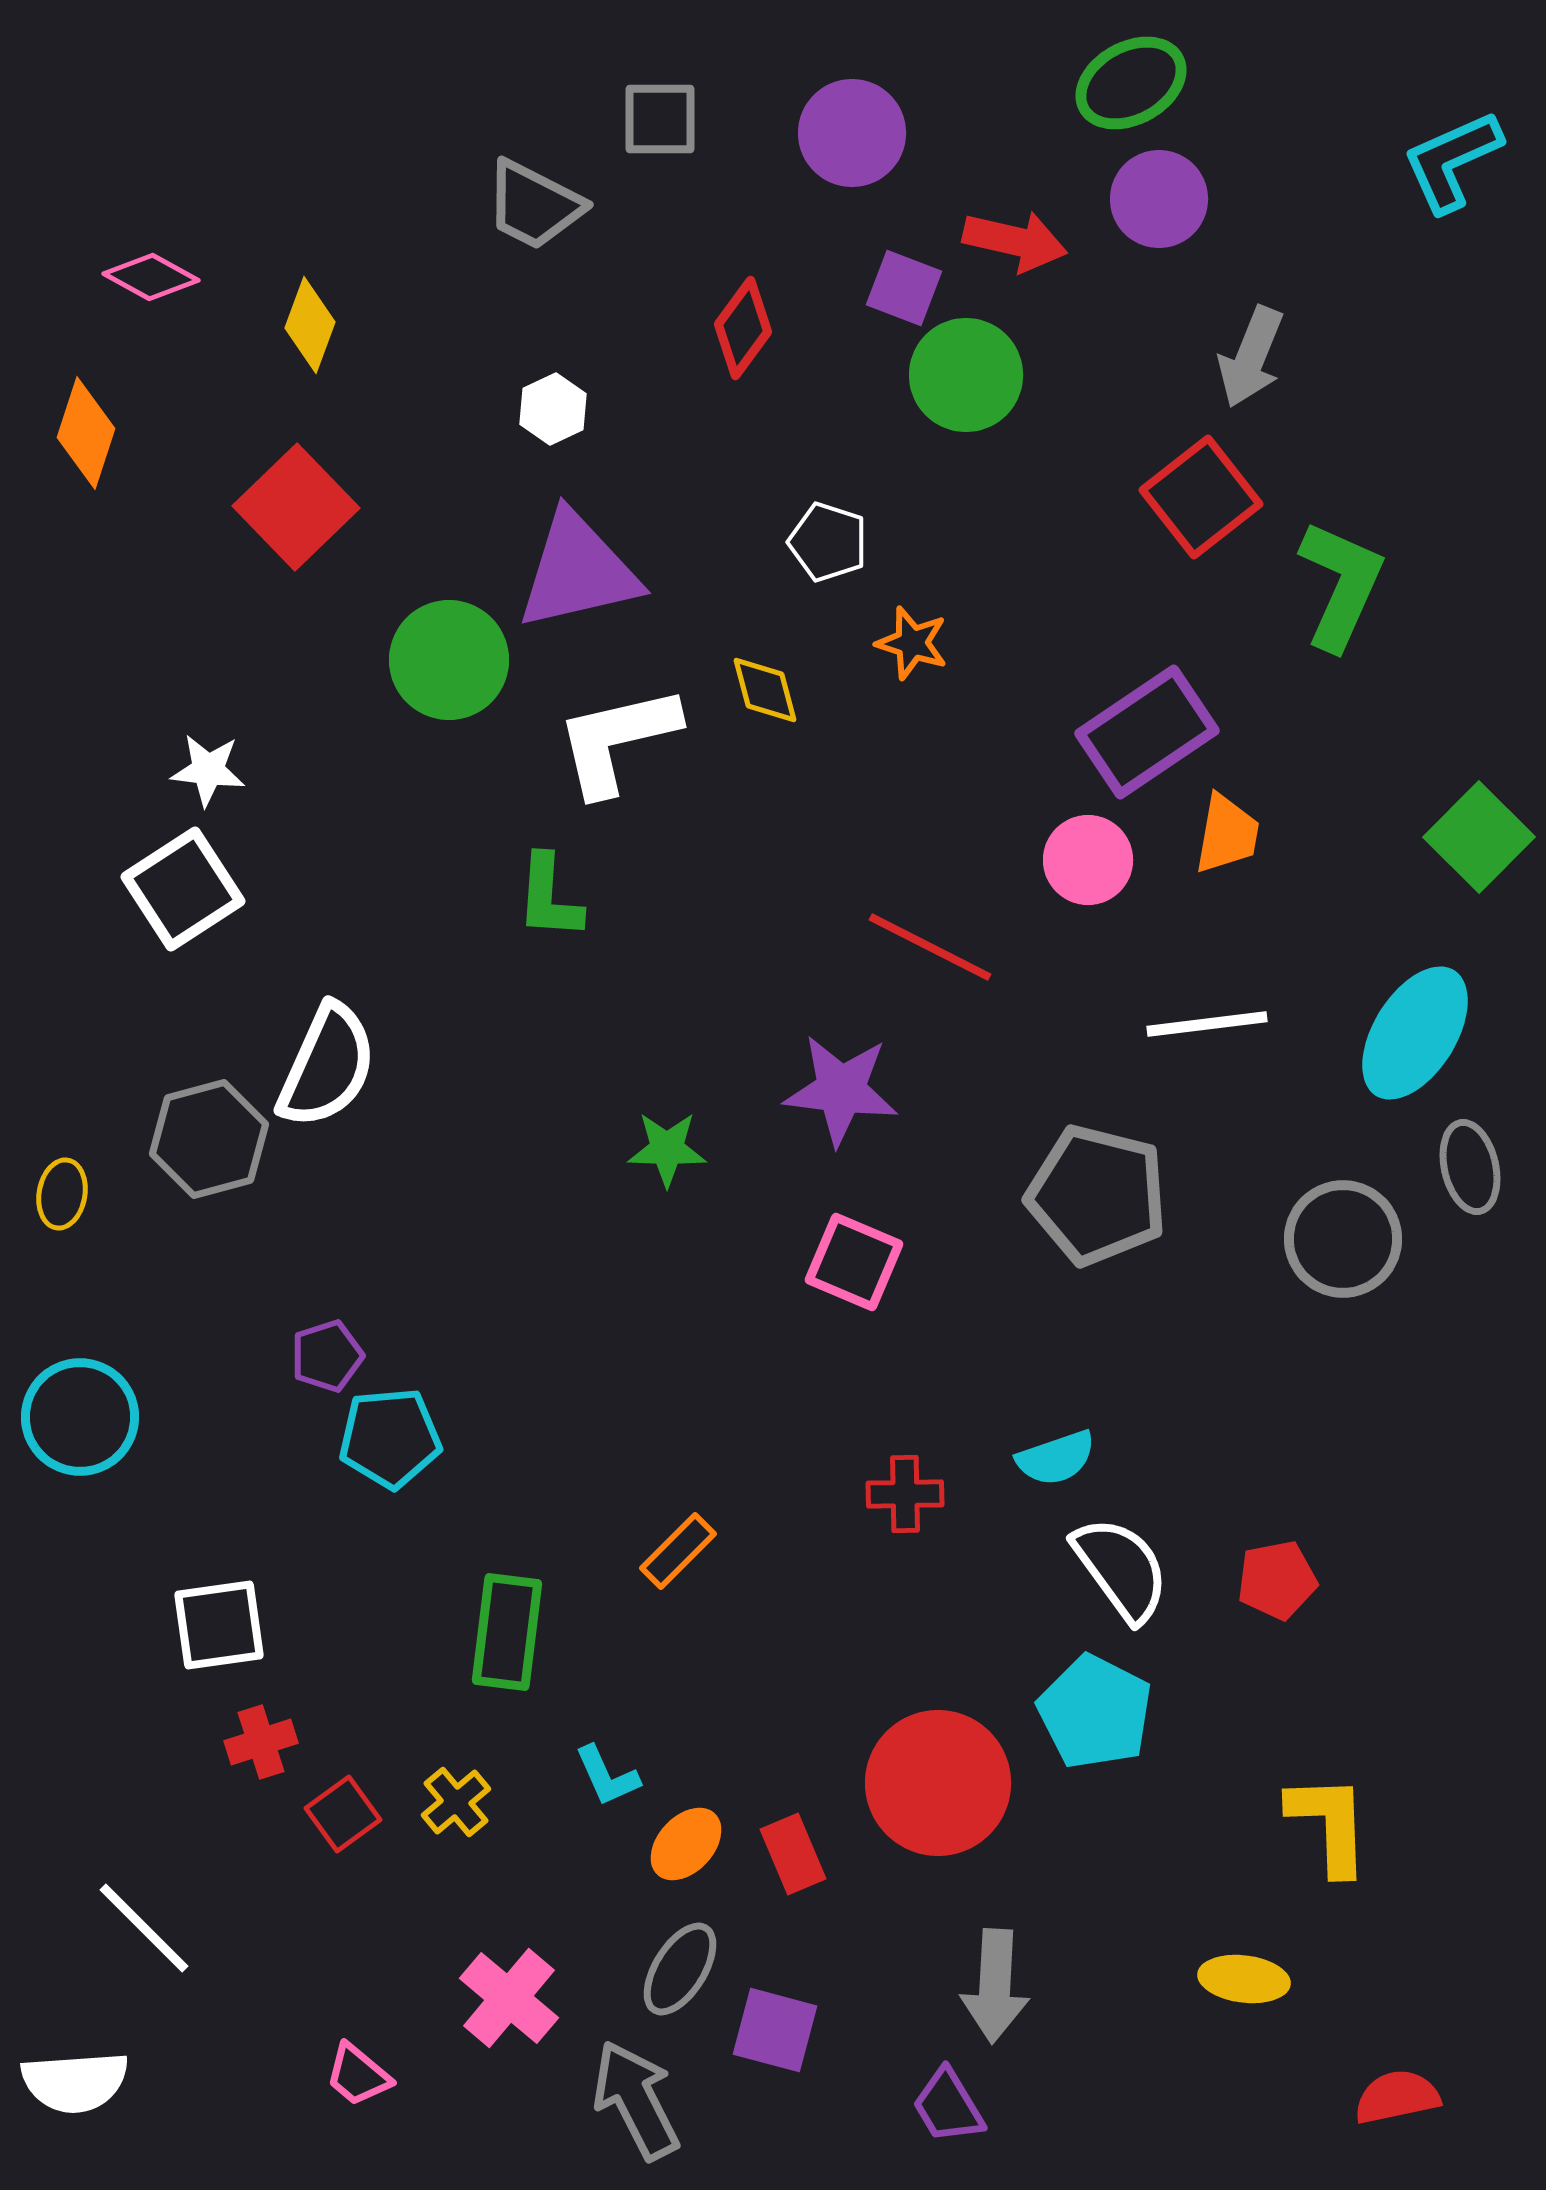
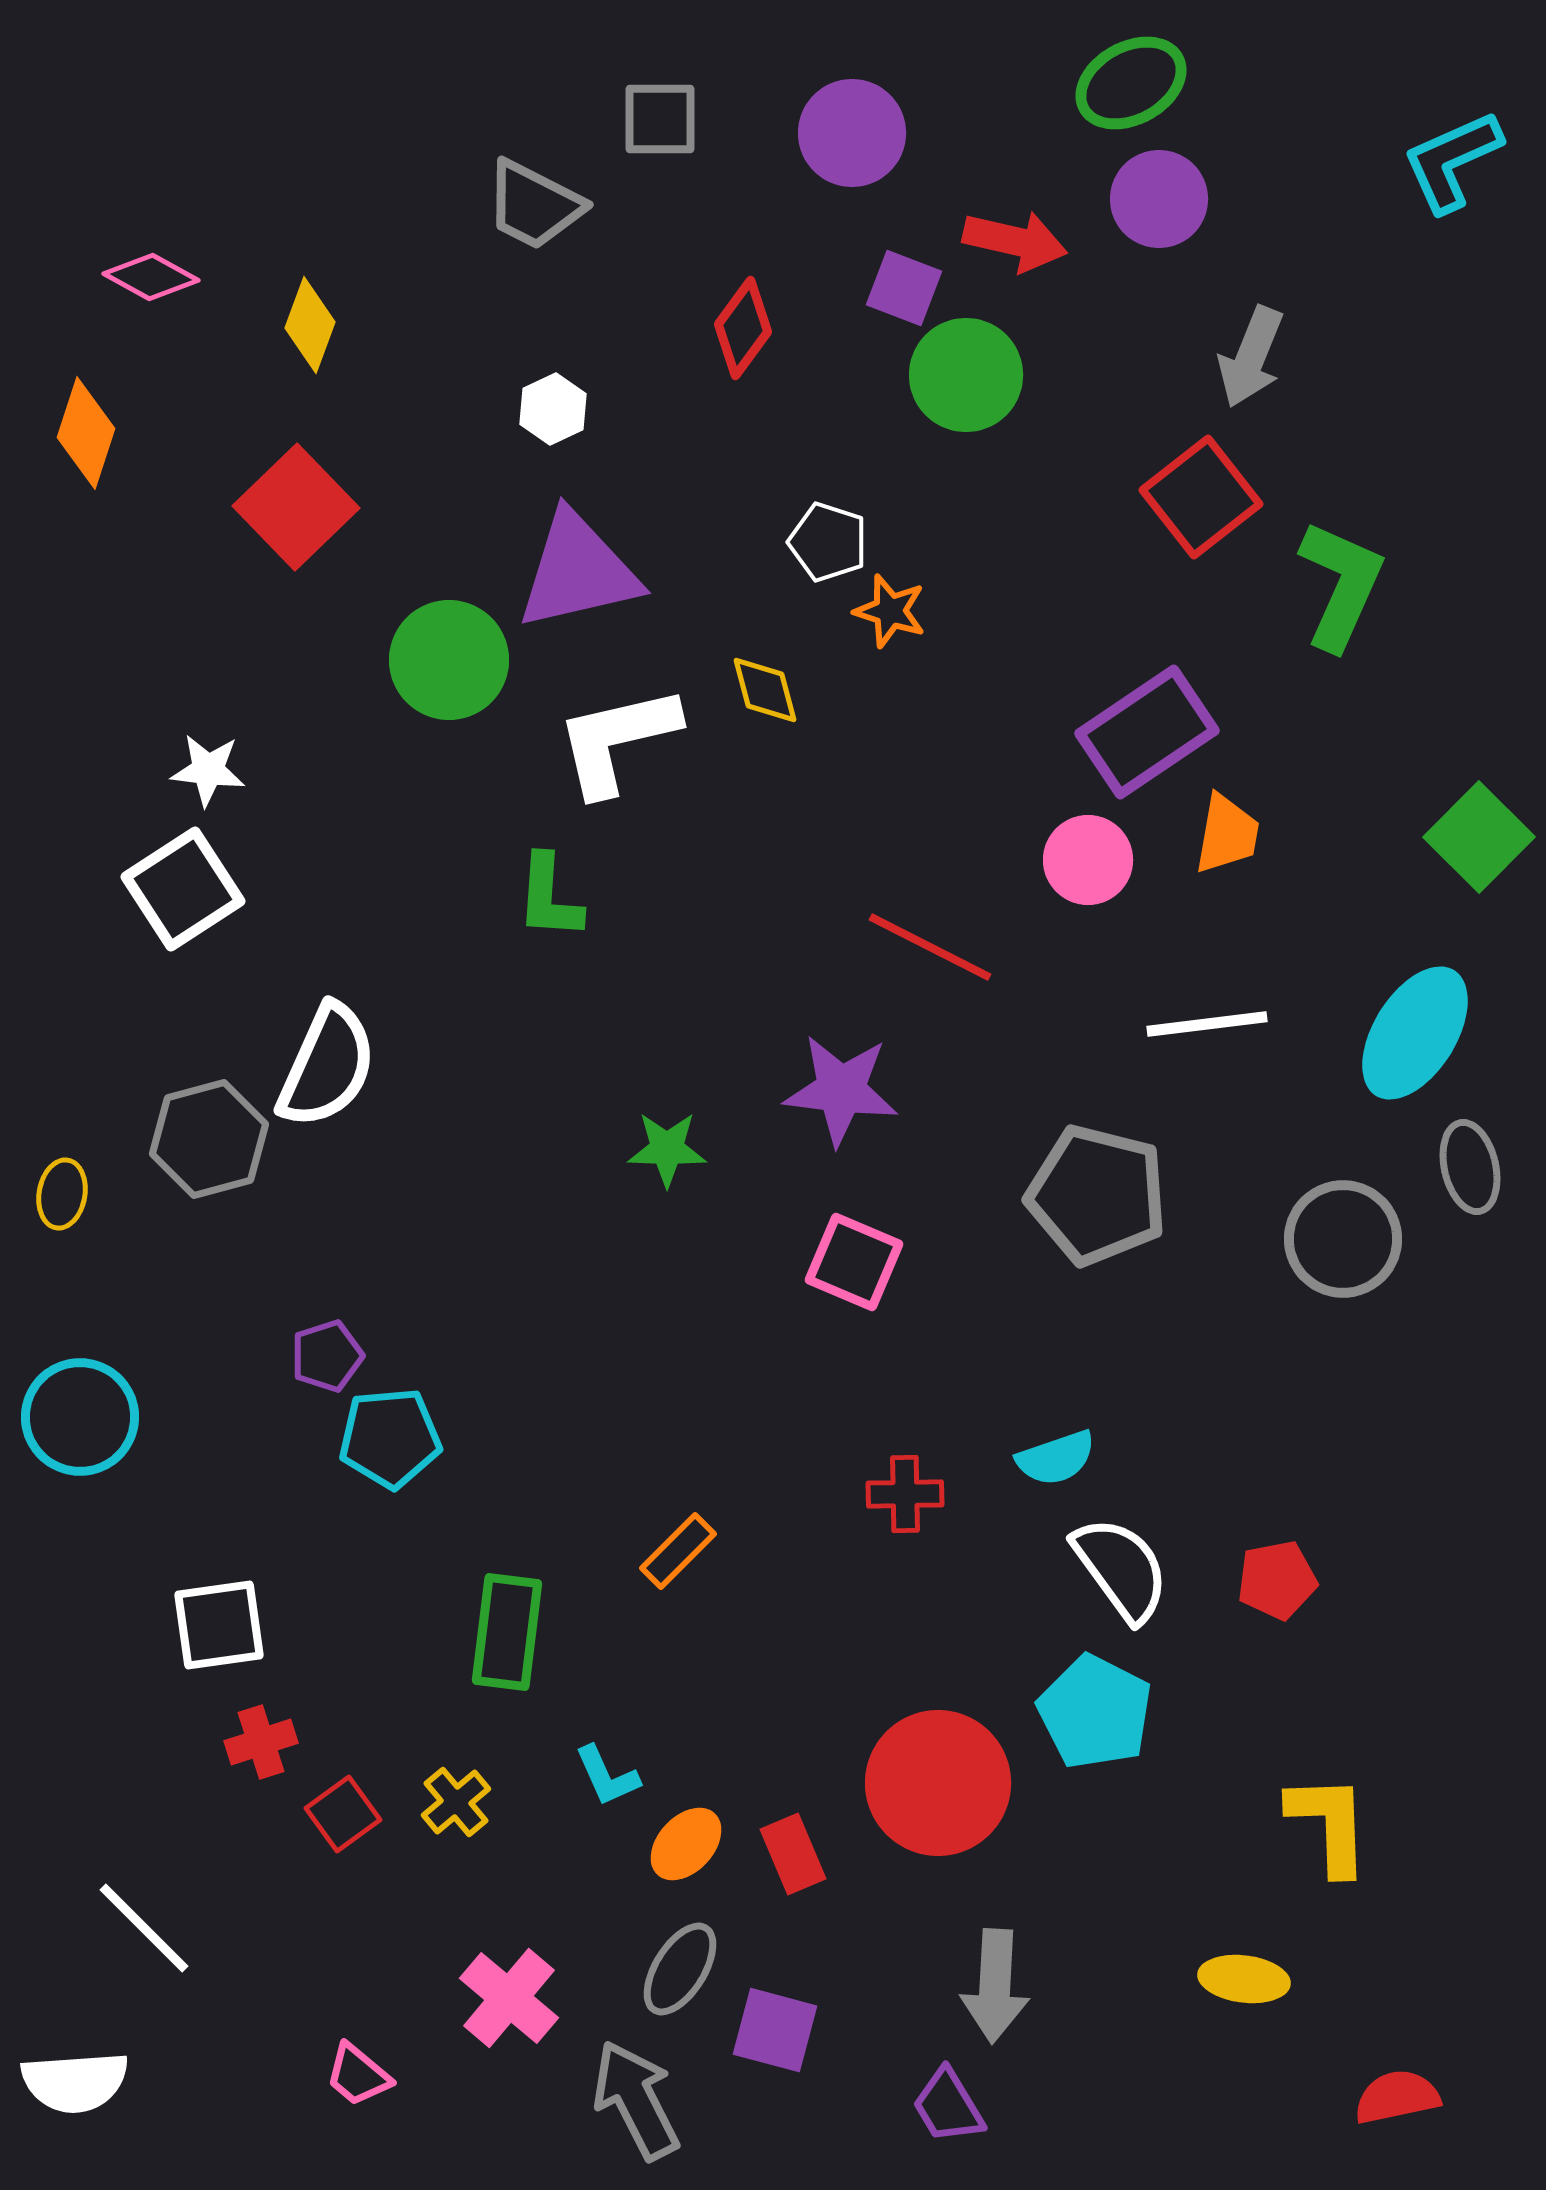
orange star at (912, 643): moved 22 px left, 32 px up
